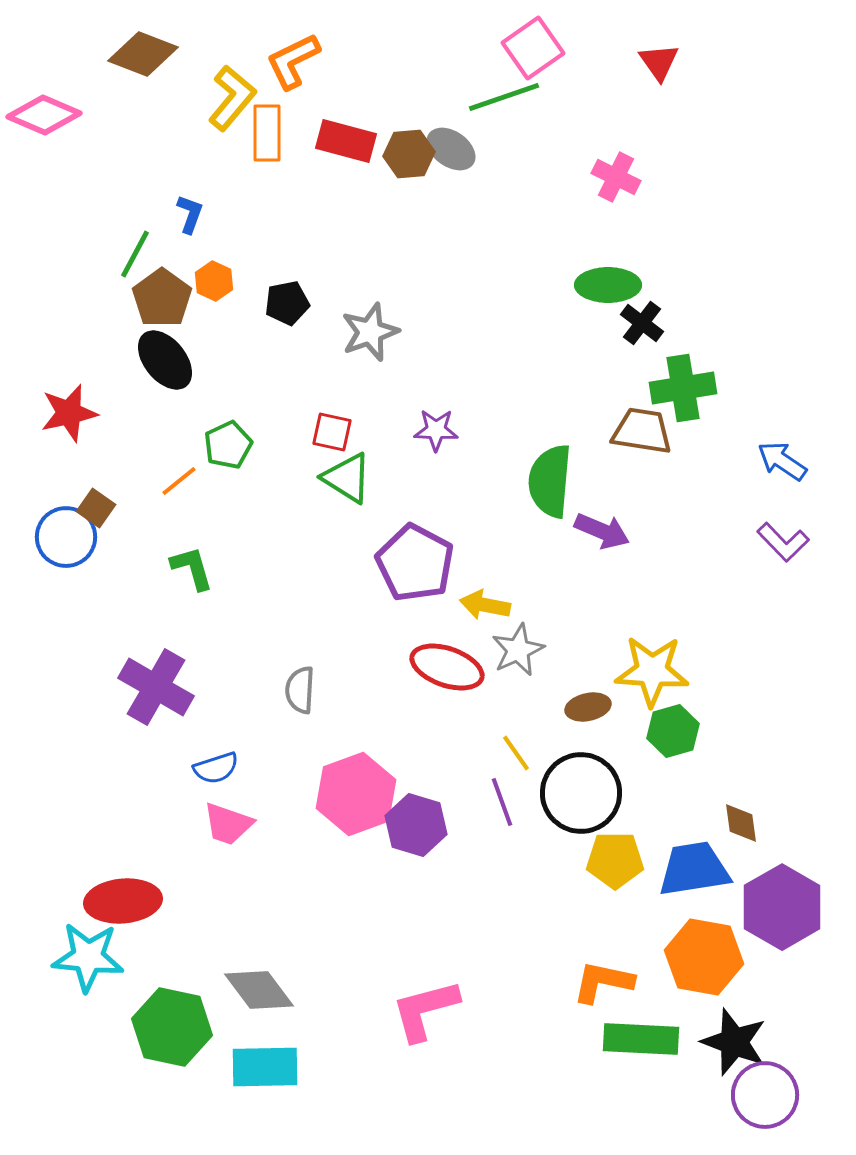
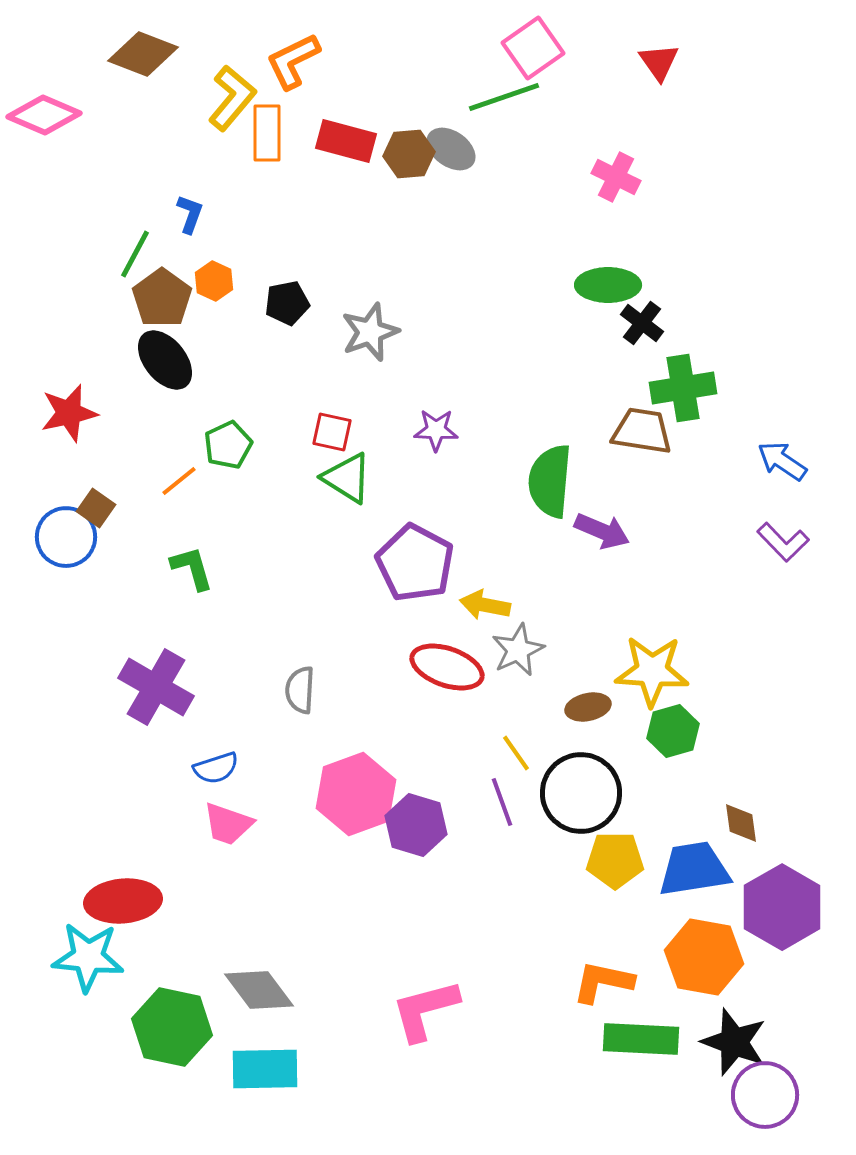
cyan rectangle at (265, 1067): moved 2 px down
